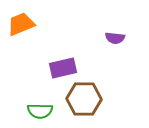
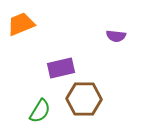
purple semicircle: moved 1 px right, 2 px up
purple rectangle: moved 2 px left
green semicircle: rotated 60 degrees counterclockwise
